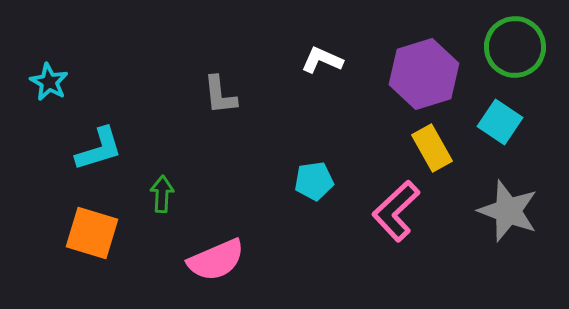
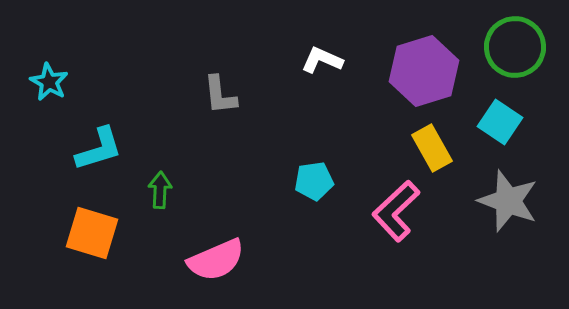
purple hexagon: moved 3 px up
green arrow: moved 2 px left, 4 px up
gray star: moved 10 px up
